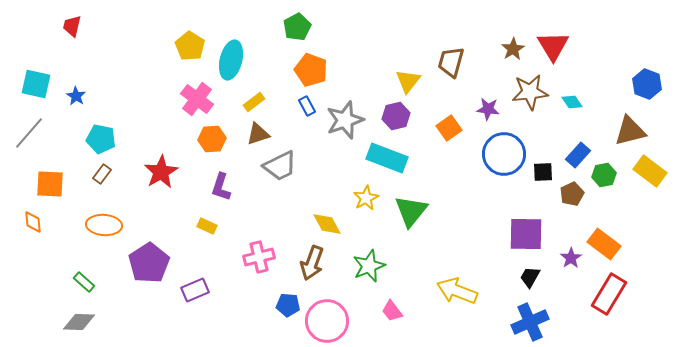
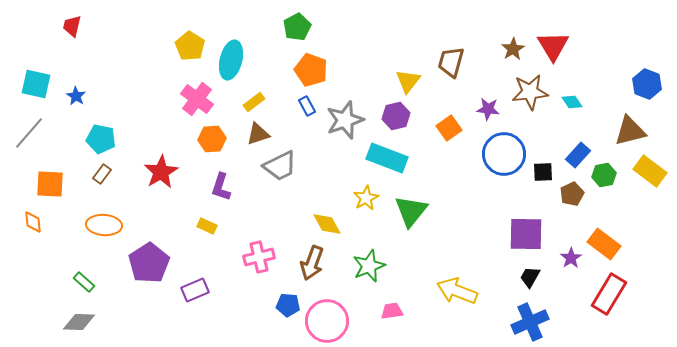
pink trapezoid at (392, 311): rotated 120 degrees clockwise
